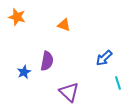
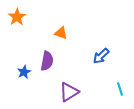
orange star: rotated 24 degrees clockwise
orange triangle: moved 3 px left, 8 px down
blue arrow: moved 3 px left, 2 px up
cyan line: moved 2 px right, 6 px down
purple triangle: rotated 45 degrees clockwise
